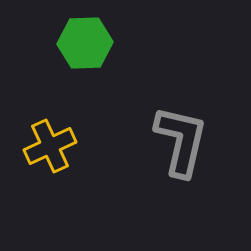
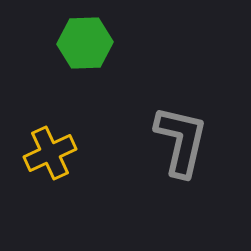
yellow cross: moved 7 px down
